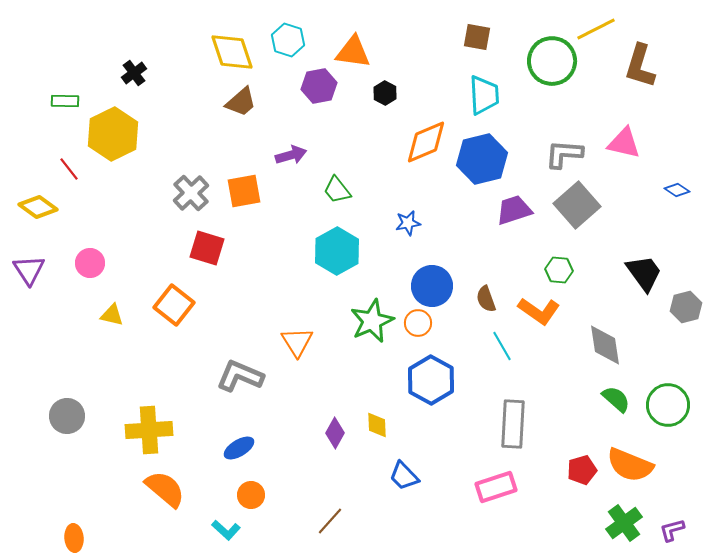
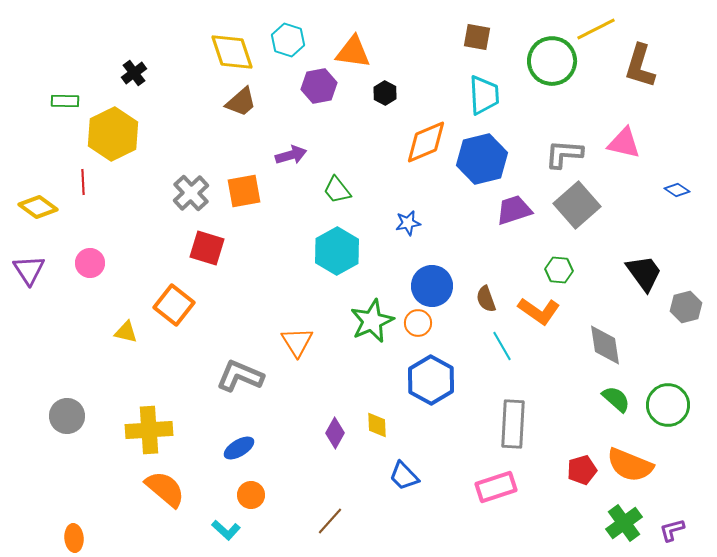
red line at (69, 169): moved 14 px right, 13 px down; rotated 35 degrees clockwise
yellow triangle at (112, 315): moved 14 px right, 17 px down
